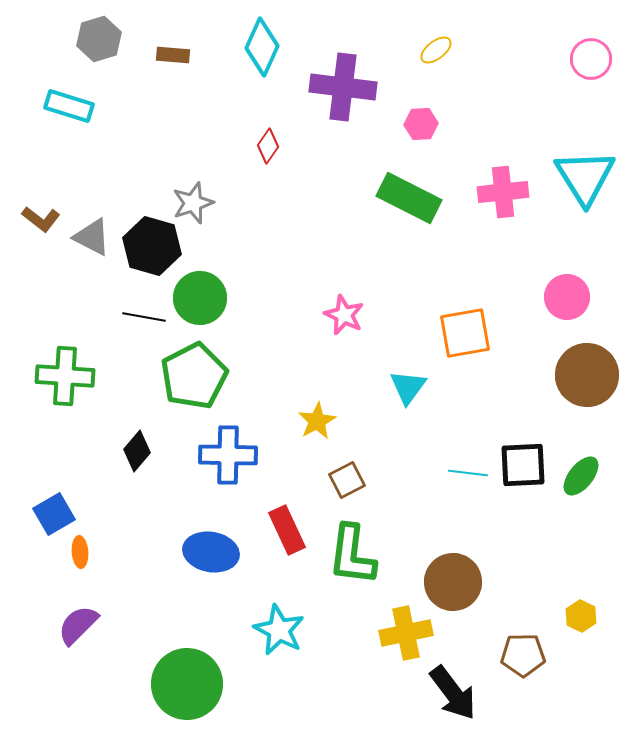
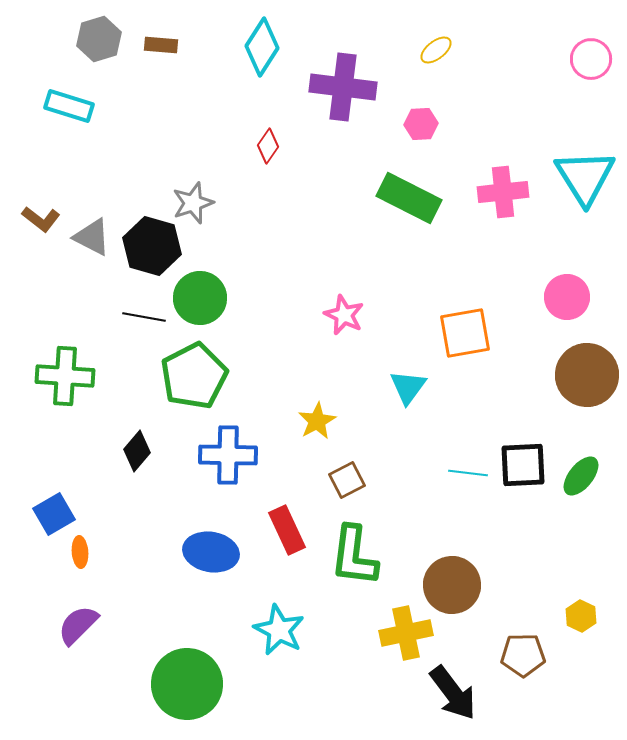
cyan diamond at (262, 47): rotated 8 degrees clockwise
brown rectangle at (173, 55): moved 12 px left, 10 px up
green L-shape at (352, 555): moved 2 px right, 1 px down
brown circle at (453, 582): moved 1 px left, 3 px down
